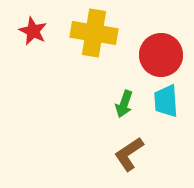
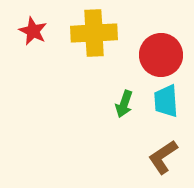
yellow cross: rotated 12 degrees counterclockwise
brown L-shape: moved 34 px right, 3 px down
